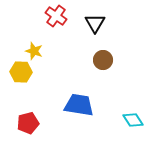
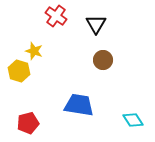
black triangle: moved 1 px right, 1 px down
yellow hexagon: moved 2 px left, 1 px up; rotated 15 degrees clockwise
